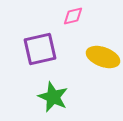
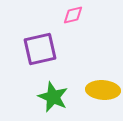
pink diamond: moved 1 px up
yellow ellipse: moved 33 px down; rotated 16 degrees counterclockwise
